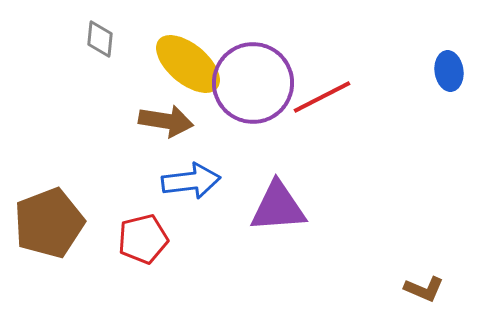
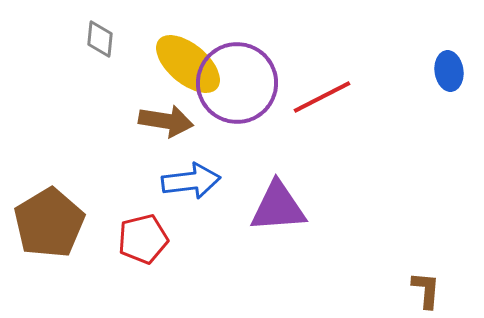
purple circle: moved 16 px left
brown pentagon: rotated 10 degrees counterclockwise
brown L-shape: moved 2 px right, 1 px down; rotated 108 degrees counterclockwise
